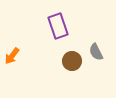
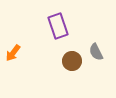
orange arrow: moved 1 px right, 3 px up
